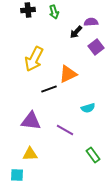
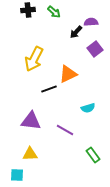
green arrow: rotated 32 degrees counterclockwise
purple square: moved 1 px left, 2 px down
